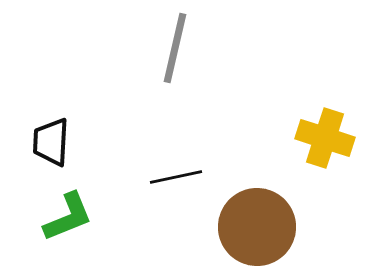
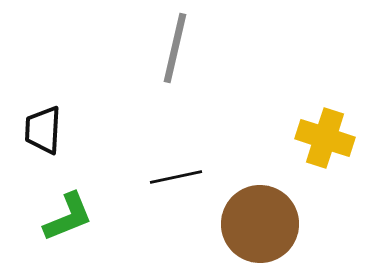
black trapezoid: moved 8 px left, 12 px up
brown circle: moved 3 px right, 3 px up
